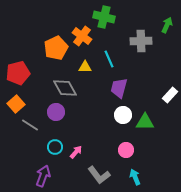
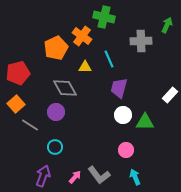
pink arrow: moved 1 px left, 25 px down
